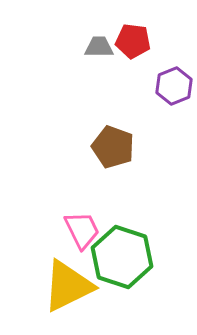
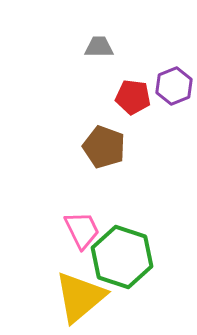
red pentagon: moved 56 px down
brown pentagon: moved 9 px left
yellow triangle: moved 12 px right, 11 px down; rotated 14 degrees counterclockwise
